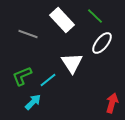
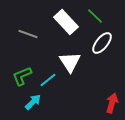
white rectangle: moved 4 px right, 2 px down
white triangle: moved 2 px left, 1 px up
